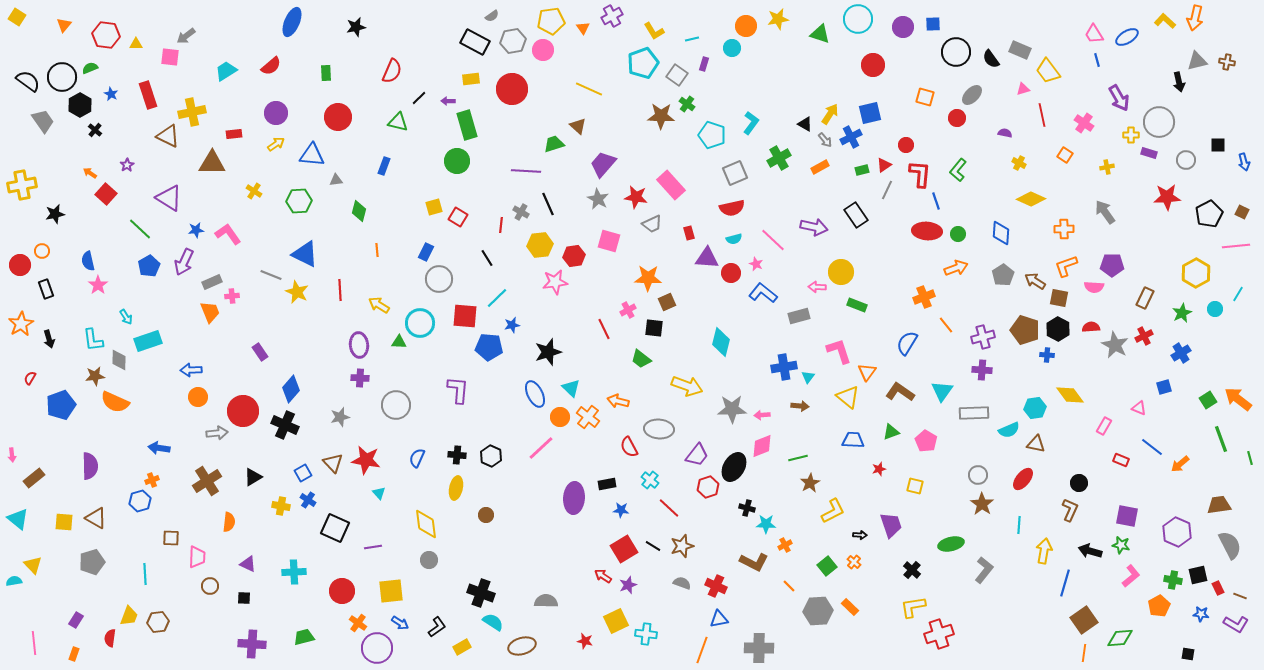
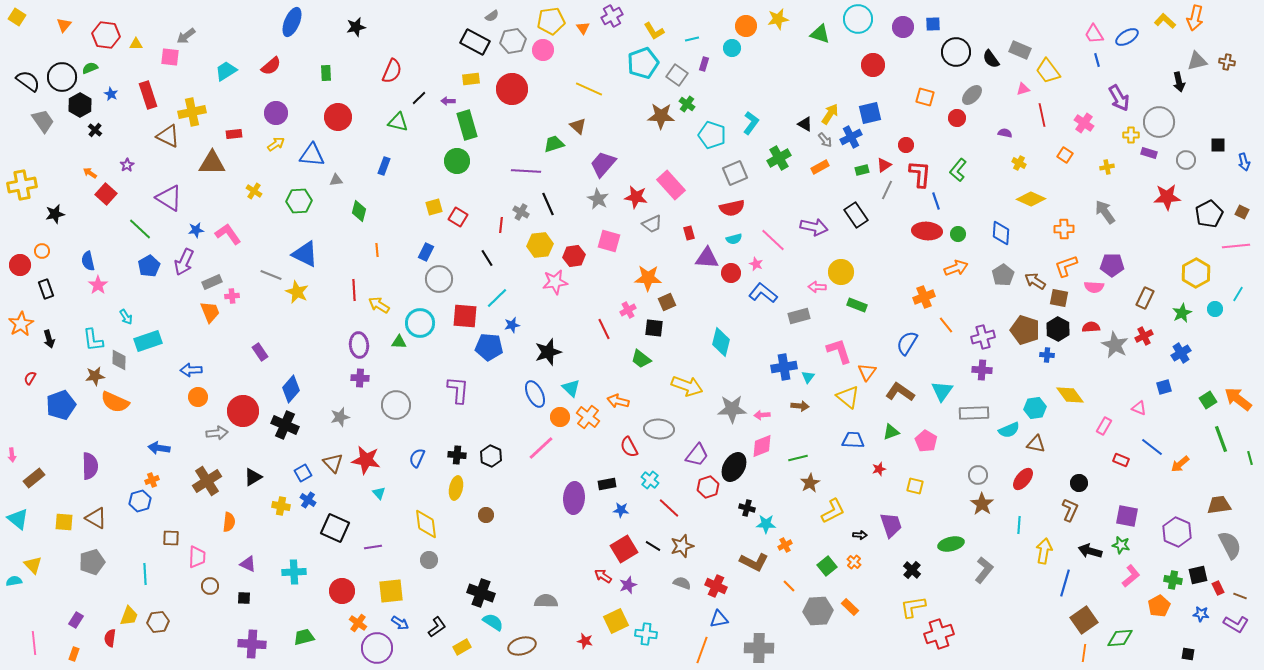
red line at (340, 290): moved 14 px right
